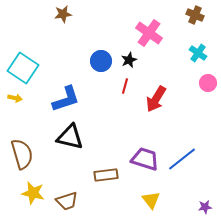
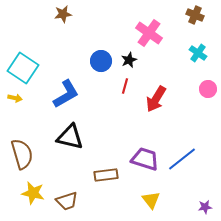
pink circle: moved 6 px down
blue L-shape: moved 5 px up; rotated 12 degrees counterclockwise
